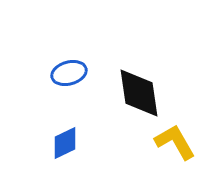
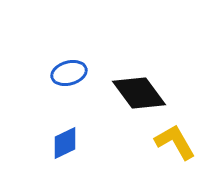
black diamond: rotated 28 degrees counterclockwise
